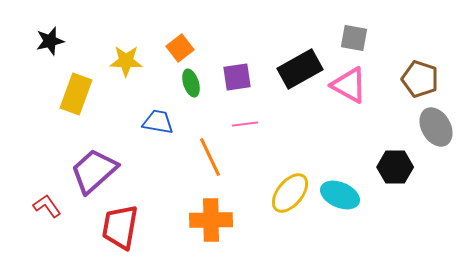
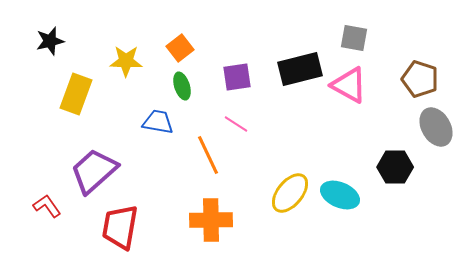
black rectangle: rotated 15 degrees clockwise
green ellipse: moved 9 px left, 3 px down
pink line: moved 9 px left; rotated 40 degrees clockwise
orange line: moved 2 px left, 2 px up
